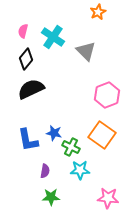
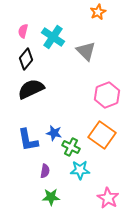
pink star: rotated 25 degrees clockwise
